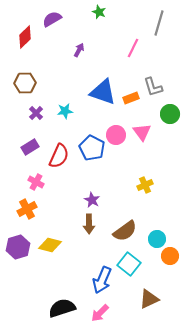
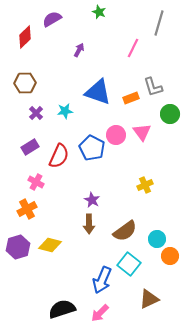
blue triangle: moved 5 px left
black semicircle: moved 1 px down
